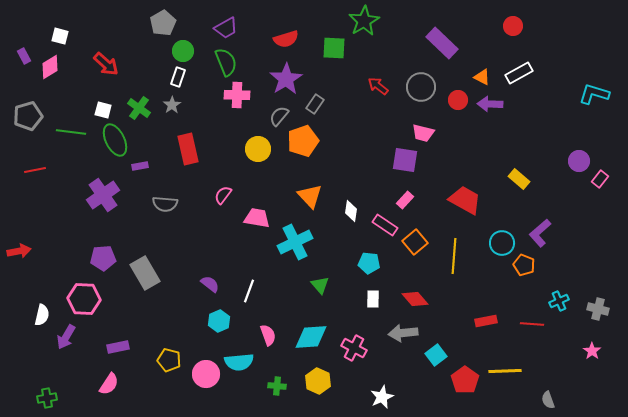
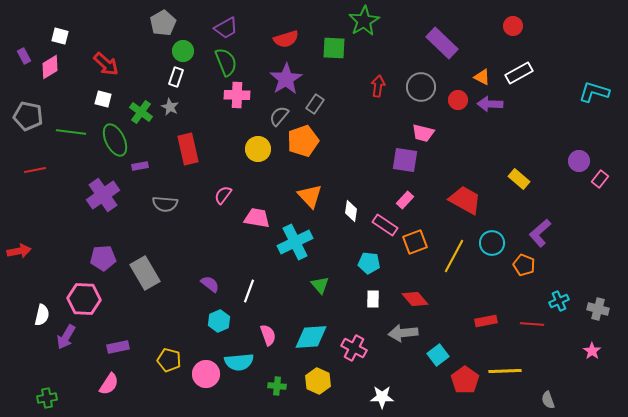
white rectangle at (178, 77): moved 2 px left
red arrow at (378, 86): rotated 60 degrees clockwise
cyan L-shape at (594, 94): moved 2 px up
gray star at (172, 105): moved 2 px left, 2 px down; rotated 12 degrees counterclockwise
green cross at (139, 108): moved 2 px right, 4 px down
white square at (103, 110): moved 11 px up
gray pentagon at (28, 116): rotated 28 degrees clockwise
orange square at (415, 242): rotated 20 degrees clockwise
cyan circle at (502, 243): moved 10 px left
yellow line at (454, 256): rotated 24 degrees clockwise
cyan square at (436, 355): moved 2 px right
white star at (382, 397): rotated 25 degrees clockwise
